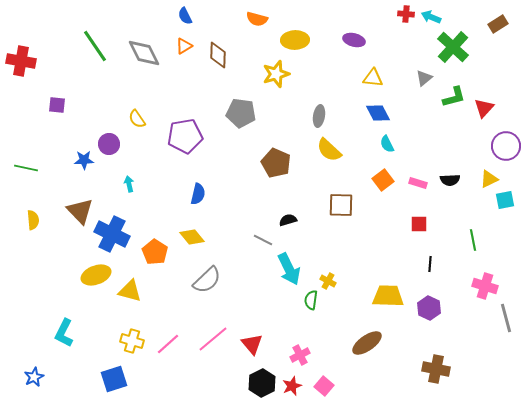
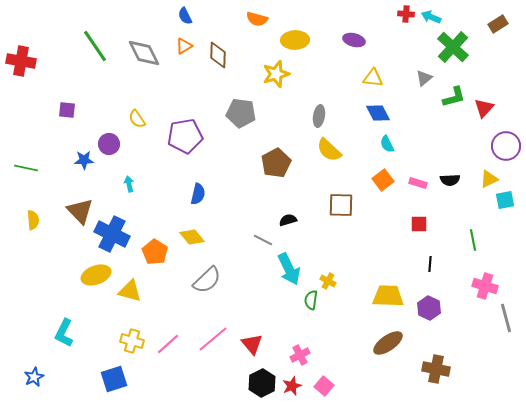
purple square at (57, 105): moved 10 px right, 5 px down
brown pentagon at (276, 163): rotated 20 degrees clockwise
brown ellipse at (367, 343): moved 21 px right
